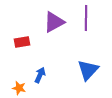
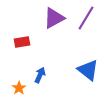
purple line: rotated 30 degrees clockwise
purple triangle: moved 4 px up
blue triangle: rotated 35 degrees counterclockwise
orange star: rotated 24 degrees clockwise
